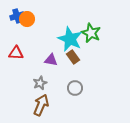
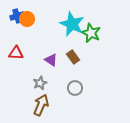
cyan star: moved 2 px right, 15 px up
purple triangle: rotated 24 degrees clockwise
